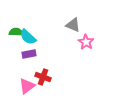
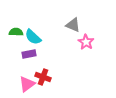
cyan semicircle: moved 5 px right
pink triangle: moved 2 px up
